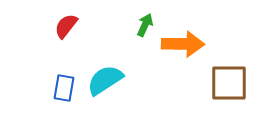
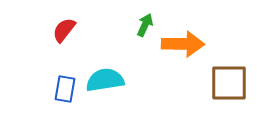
red semicircle: moved 2 px left, 4 px down
cyan semicircle: rotated 24 degrees clockwise
blue rectangle: moved 1 px right, 1 px down
